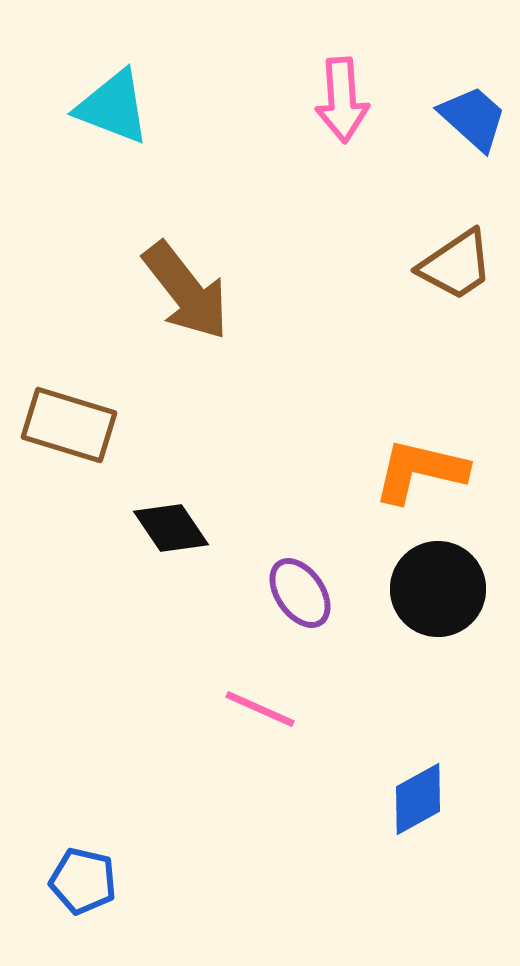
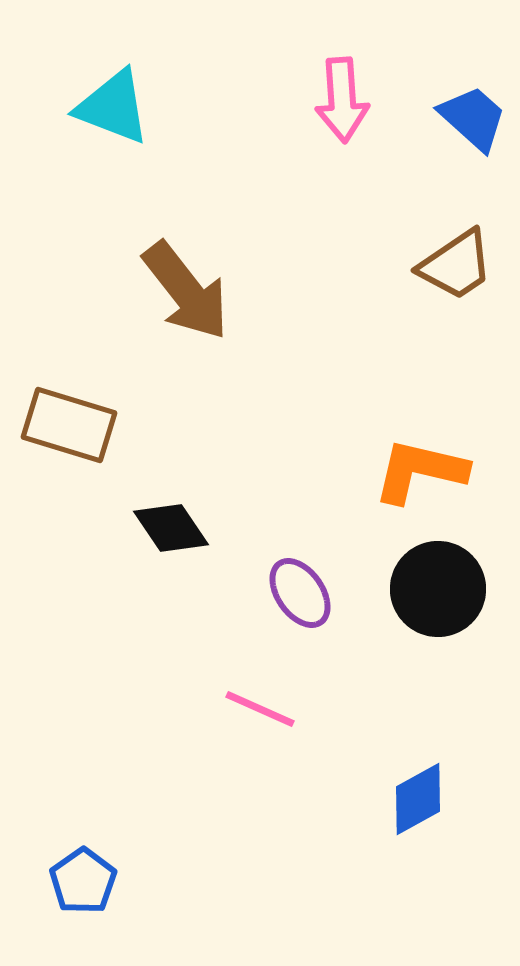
blue pentagon: rotated 24 degrees clockwise
